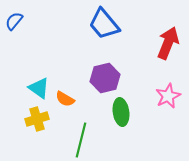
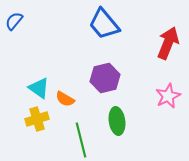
green ellipse: moved 4 px left, 9 px down
green line: rotated 28 degrees counterclockwise
